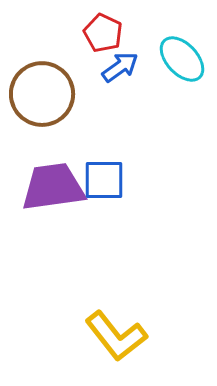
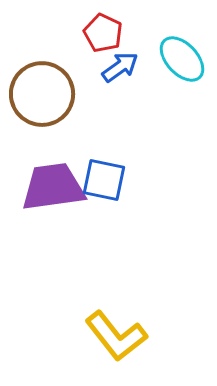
blue square: rotated 12 degrees clockwise
